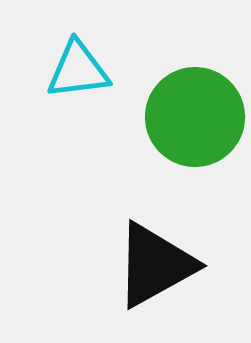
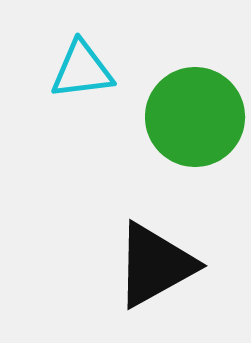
cyan triangle: moved 4 px right
